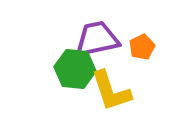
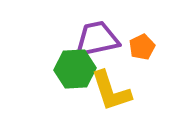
green hexagon: rotated 9 degrees counterclockwise
